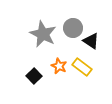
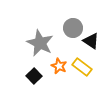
gray star: moved 3 px left, 9 px down
